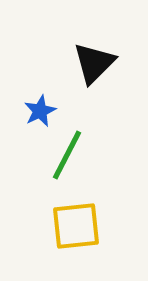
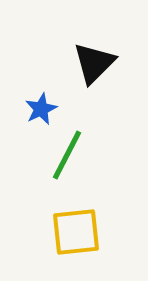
blue star: moved 1 px right, 2 px up
yellow square: moved 6 px down
